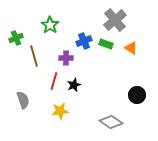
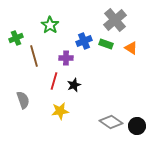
black circle: moved 31 px down
